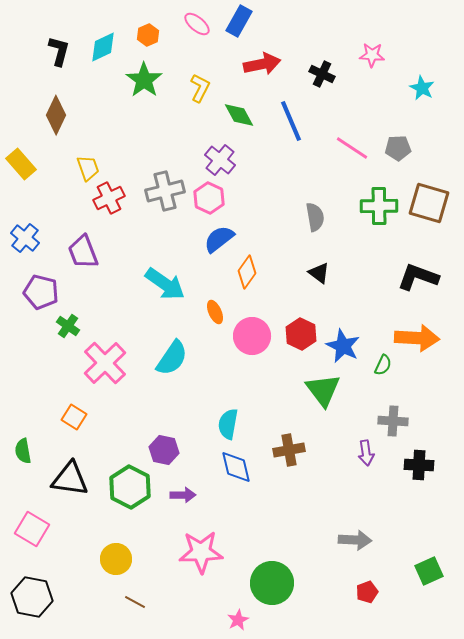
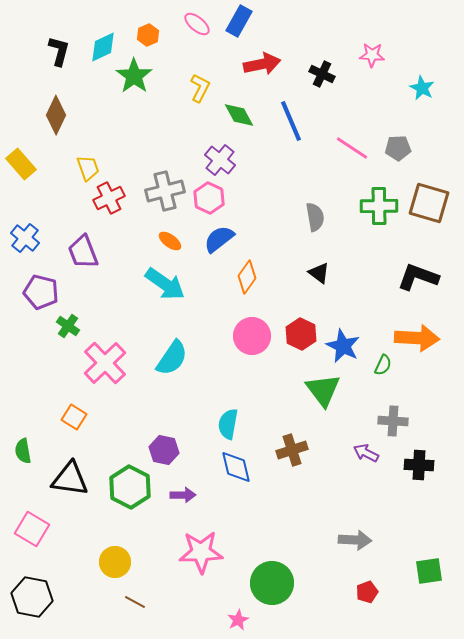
green star at (144, 80): moved 10 px left, 4 px up
orange diamond at (247, 272): moved 5 px down
orange ellipse at (215, 312): moved 45 px left, 71 px up; rotated 30 degrees counterclockwise
brown cross at (289, 450): moved 3 px right; rotated 8 degrees counterclockwise
purple arrow at (366, 453): rotated 125 degrees clockwise
yellow circle at (116, 559): moved 1 px left, 3 px down
green square at (429, 571): rotated 16 degrees clockwise
